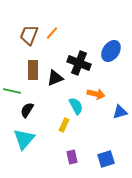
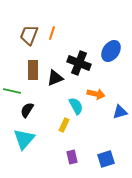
orange line: rotated 24 degrees counterclockwise
